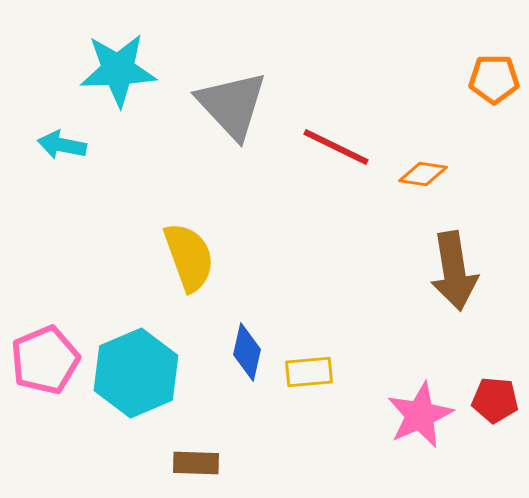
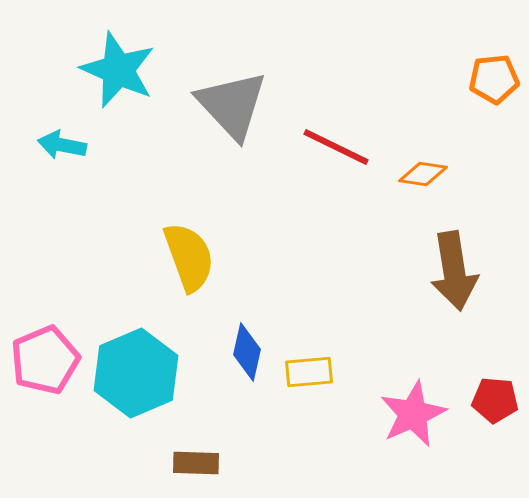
cyan star: rotated 26 degrees clockwise
orange pentagon: rotated 6 degrees counterclockwise
pink star: moved 7 px left, 1 px up
